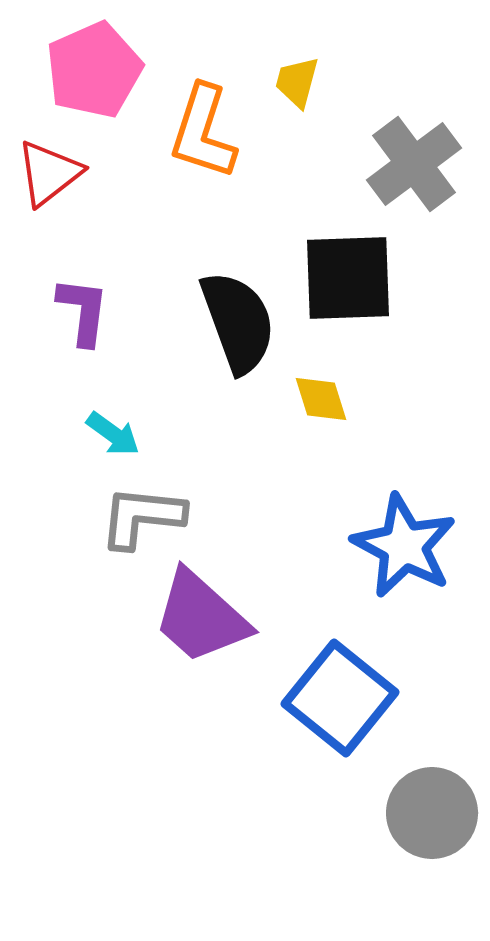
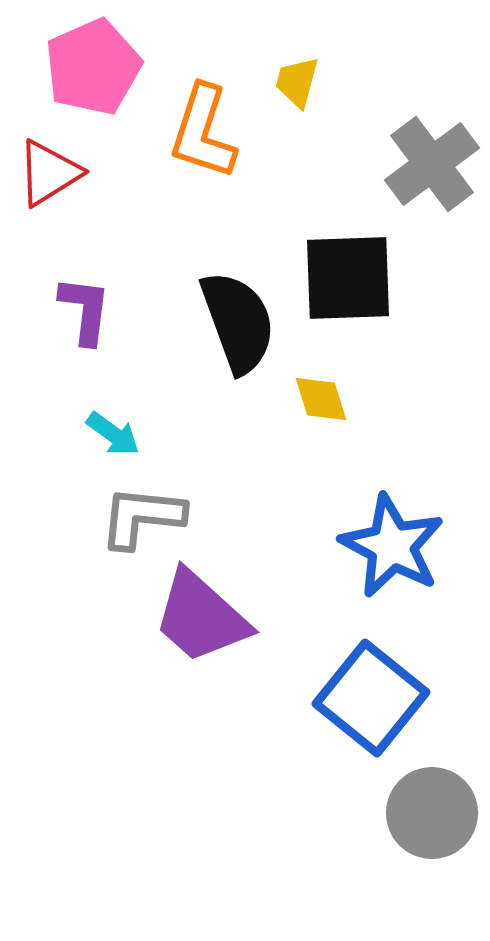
pink pentagon: moved 1 px left, 3 px up
gray cross: moved 18 px right
red triangle: rotated 6 degrees clockwise
purple L-shape: moved 2 px right, 1 px up
blue star: moved 12 px left
blue square: moved 31 px right
